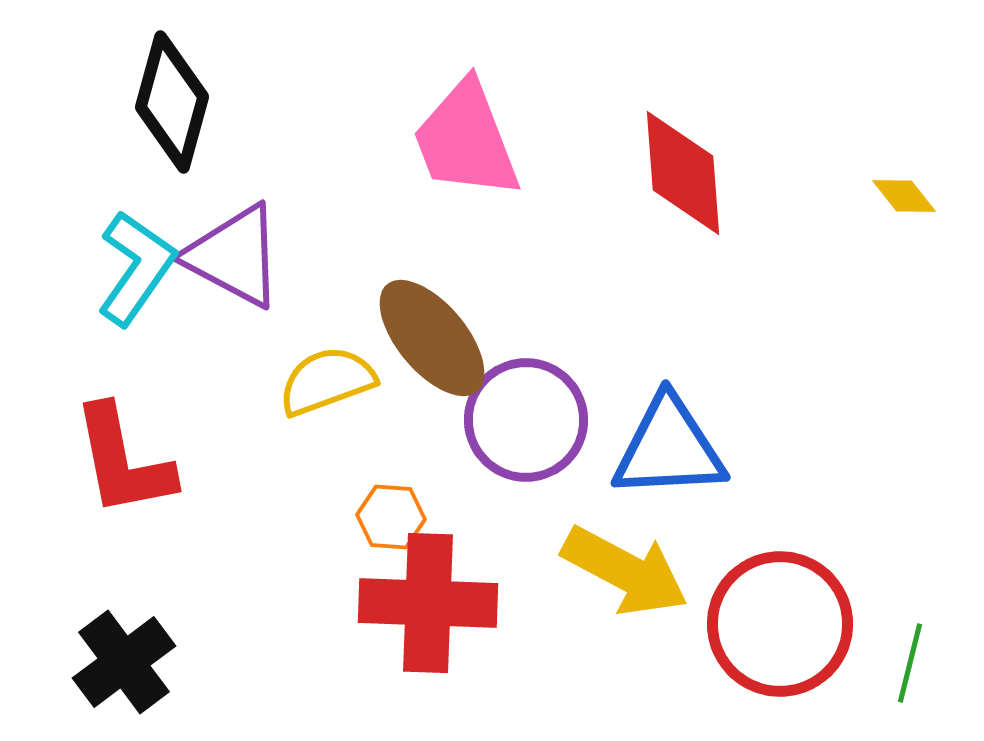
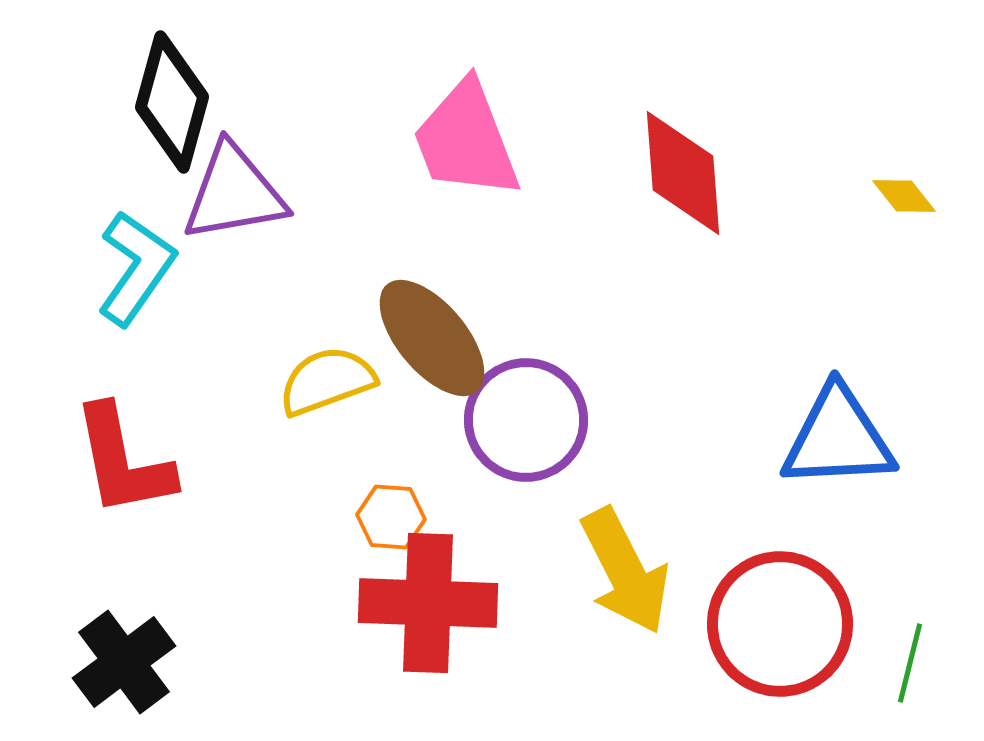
purple triangle: moved 63 px up; rotated 38 degrees counterclockwise
blue triangle: moved 169 px right, 10 px up
yellow arrow: rotated 35 degrees clockwise
